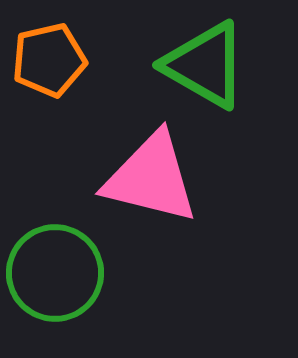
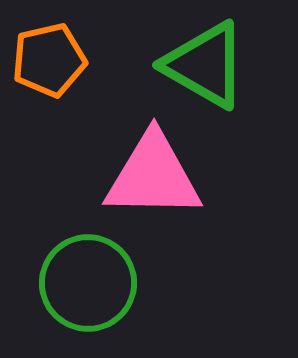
pink triangle: moved 2 px right, 2 px up; rotated 13 degrees counterclockwise
green circle: moved 33 px right, 10 px down
